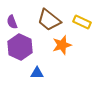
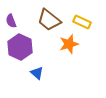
purple semicircle: moved 1 px left, 1 px up
orange star: moved 7 px right, 1 px up
blue triangle: rotated 40 degrees clockwise
